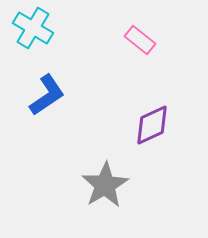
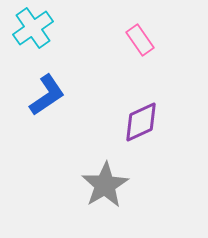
cyan cross: rotated 24 degrees clockwise
pink rectangle: rotated 16 degrees clockwise
purple diamond: moved 11 px left, 3 px up
